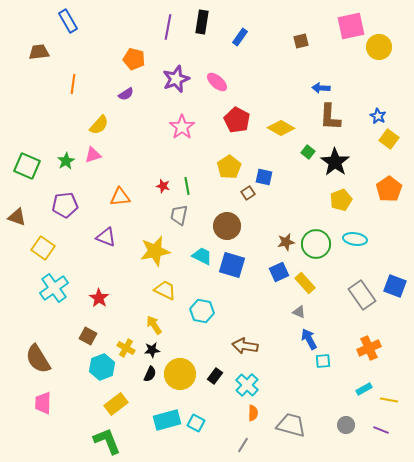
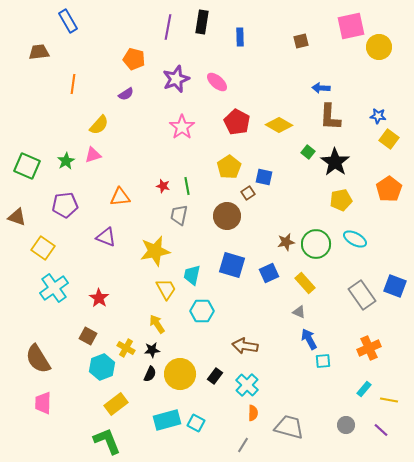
blue rectangle at (240, 37): rotated 36 degrees counterclockwise
blue star at (378, 116): rotated 21 degrees counterclockwise
red pentagon at (237, 120): moved 2 px down
yellow diamond at (281, 128): moved 2 px left, 3 px up
yellow pentagon at (341, 200): rotated 10 degrees clockwise
brown circle at (227, 226): moved 10 px up
cyan ellipse at (355, 239): rotated 20 degrees clockwise
cyan trapezoid at (202, 256): moved 10 px left, 19 px down; rotated 105 degrees counterclockwise
blue square at (279, 272): moved 10 px left, 1 px down
yellow trapezoid at (165, 290): moved 1 px right, 1 px up; rotated 35 degrees clockwise
cyan hexagon at (202, 311): rotated 10 degrees counterclockwise
yellow arrow at (154, 325): moved 3 px right, 1 px up
cyan rectangle at (364, 389): rotated 21 degrees counterclockwise
gray trapezoid at (291, 425): moved 2 px left, 2 px down
purple line at (381, 430): rotated 21 degrees clockwise
